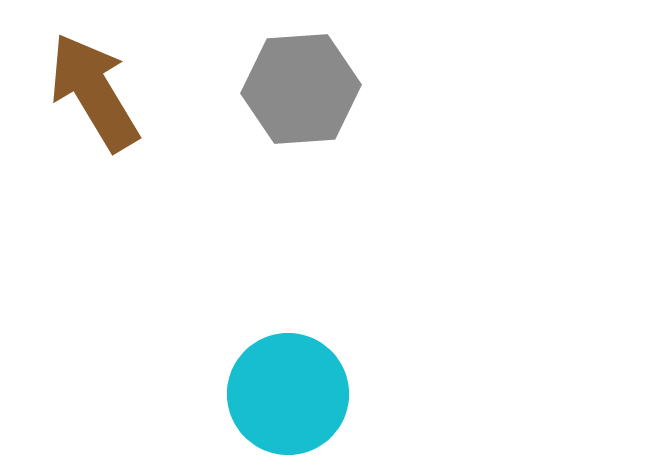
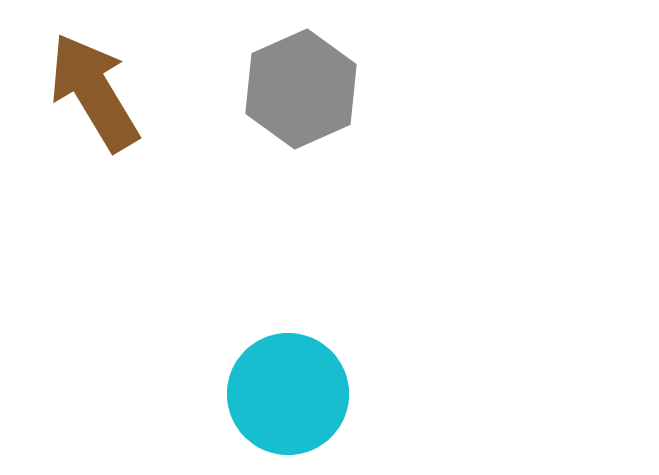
gray hexagon: rotated 20 degrees counterclockwise
